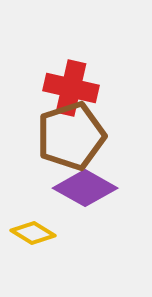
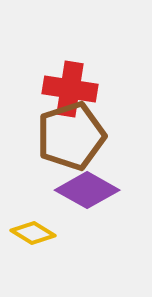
red cross: moved 1 px left, 1 px down; rotated 4 degrees counterclockwise
purple diamond: moved 2 px right, 2 px down
